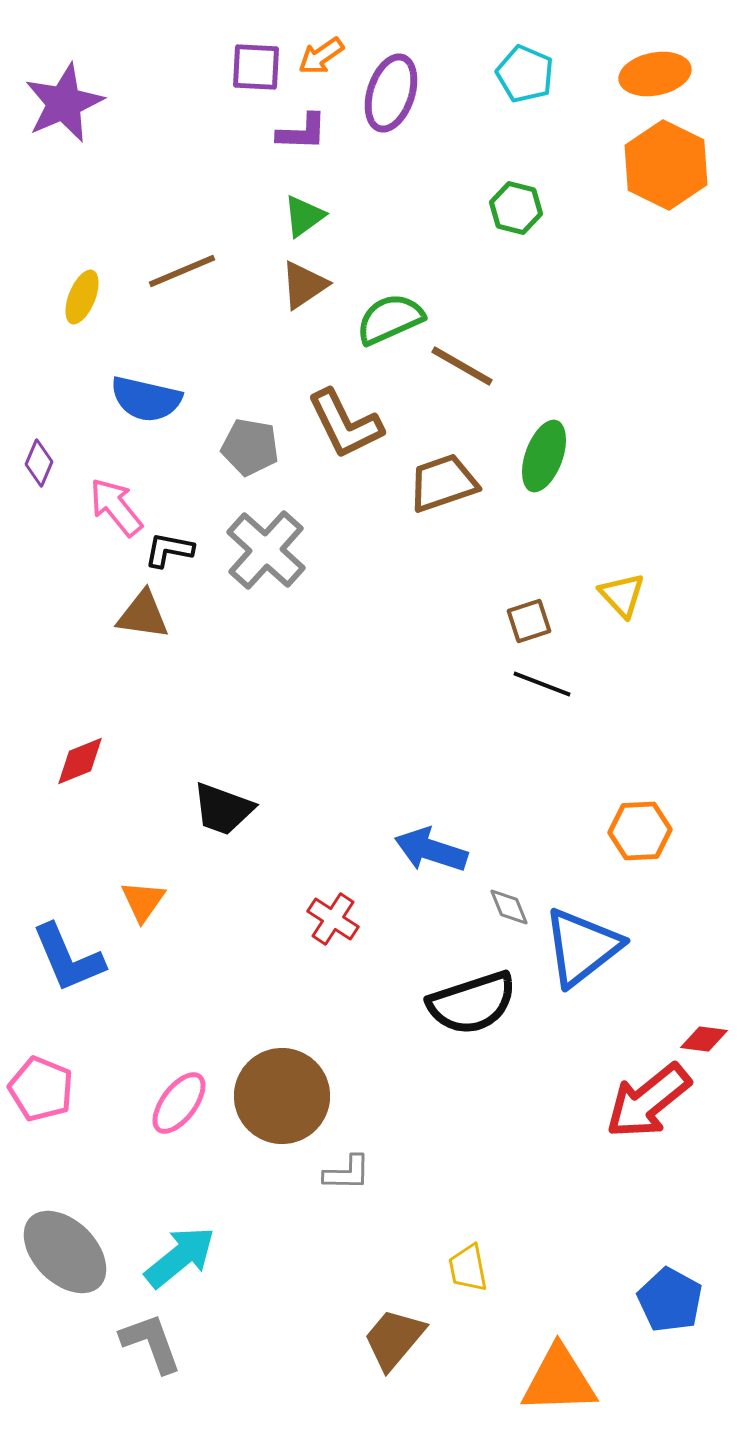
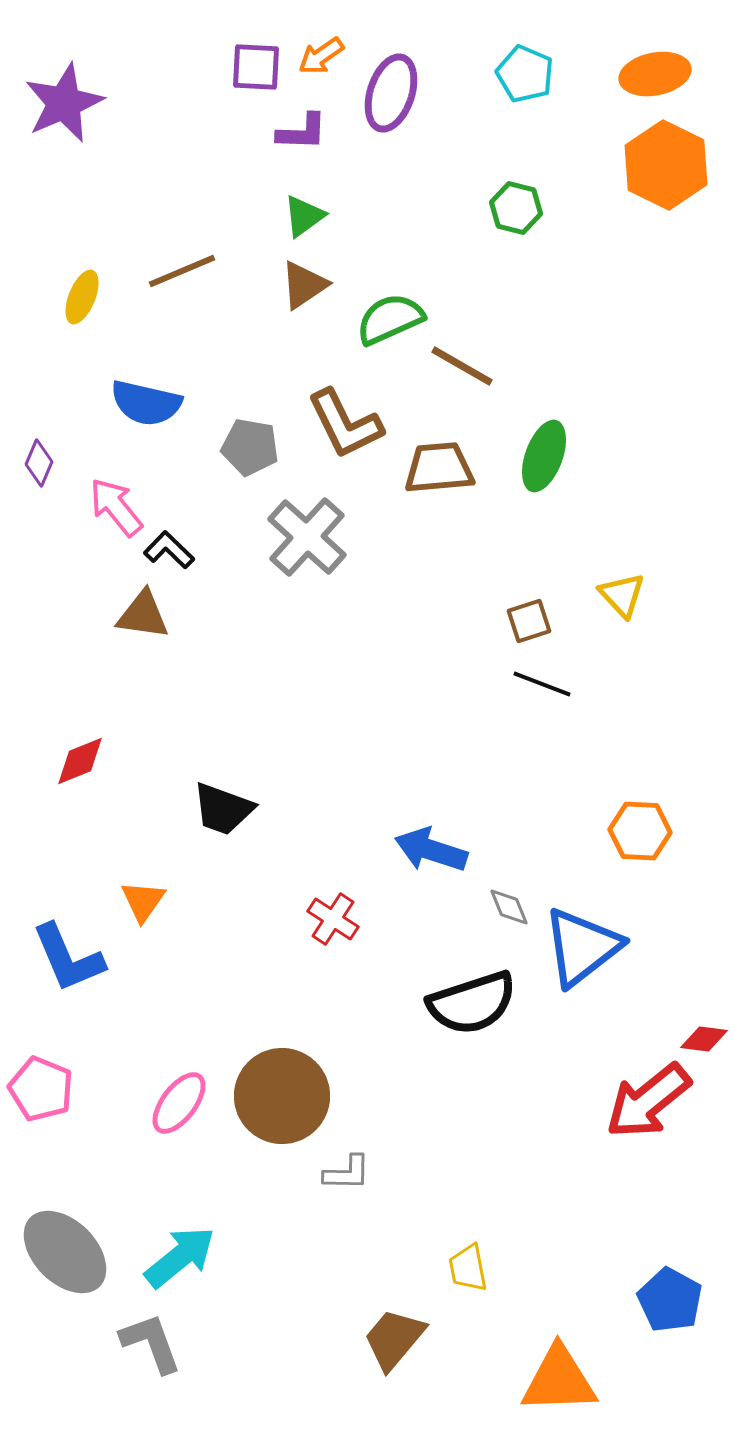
blue semicircle at (146, 399): moved 4 px down
brown trapezoid at (443, 483): moved 4 px left, 15 px up; rotated 14 degrees clockwise
black L-shape at (169, 550): rotated 33 degrees clockwise
gray cross at (266, 550): moved 41 px right, 13 px up
orange hexagon at (640, 831): rotated 6 degrees clockwise
